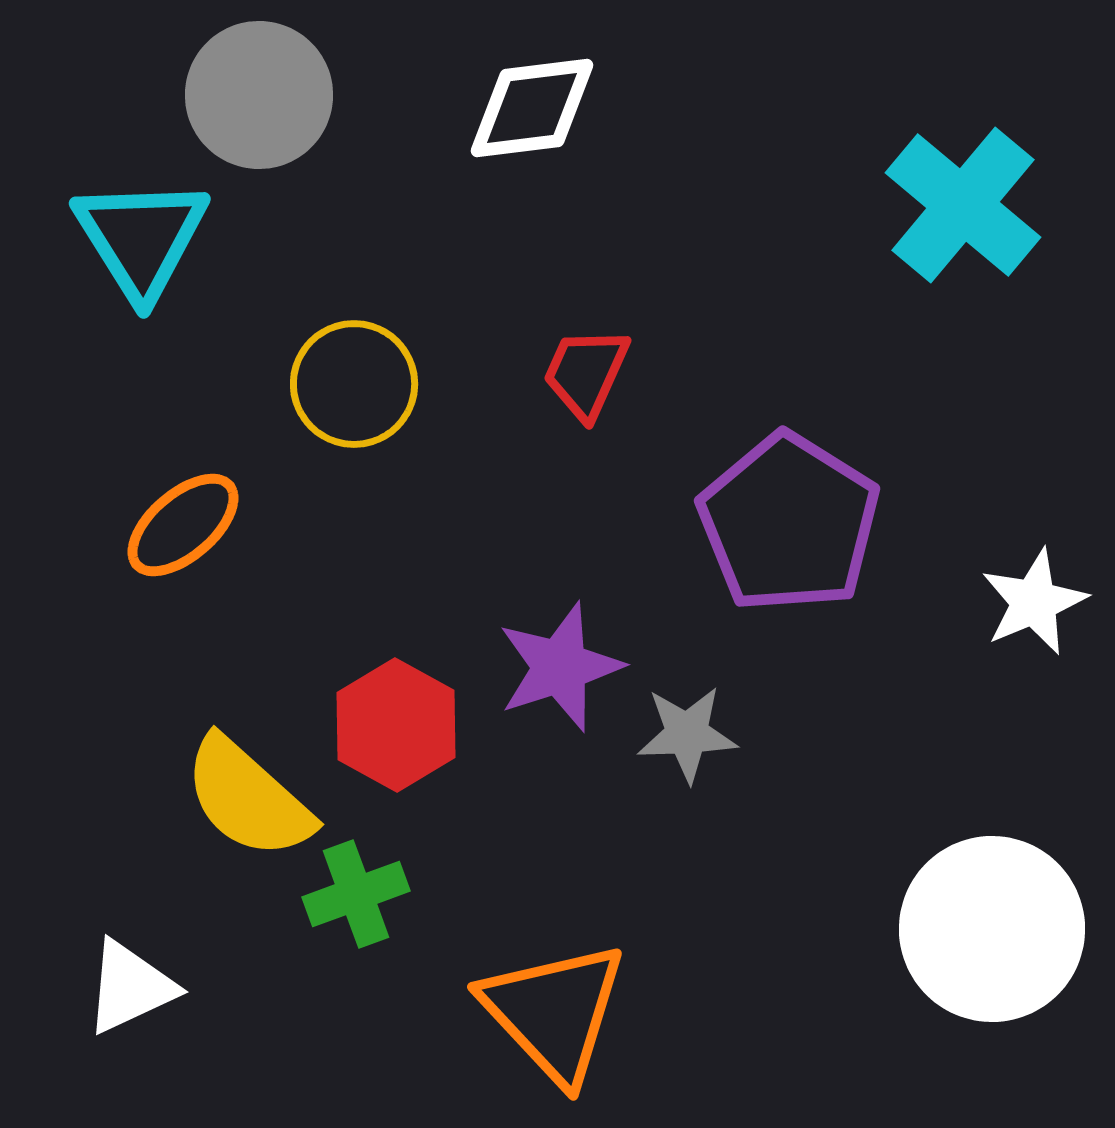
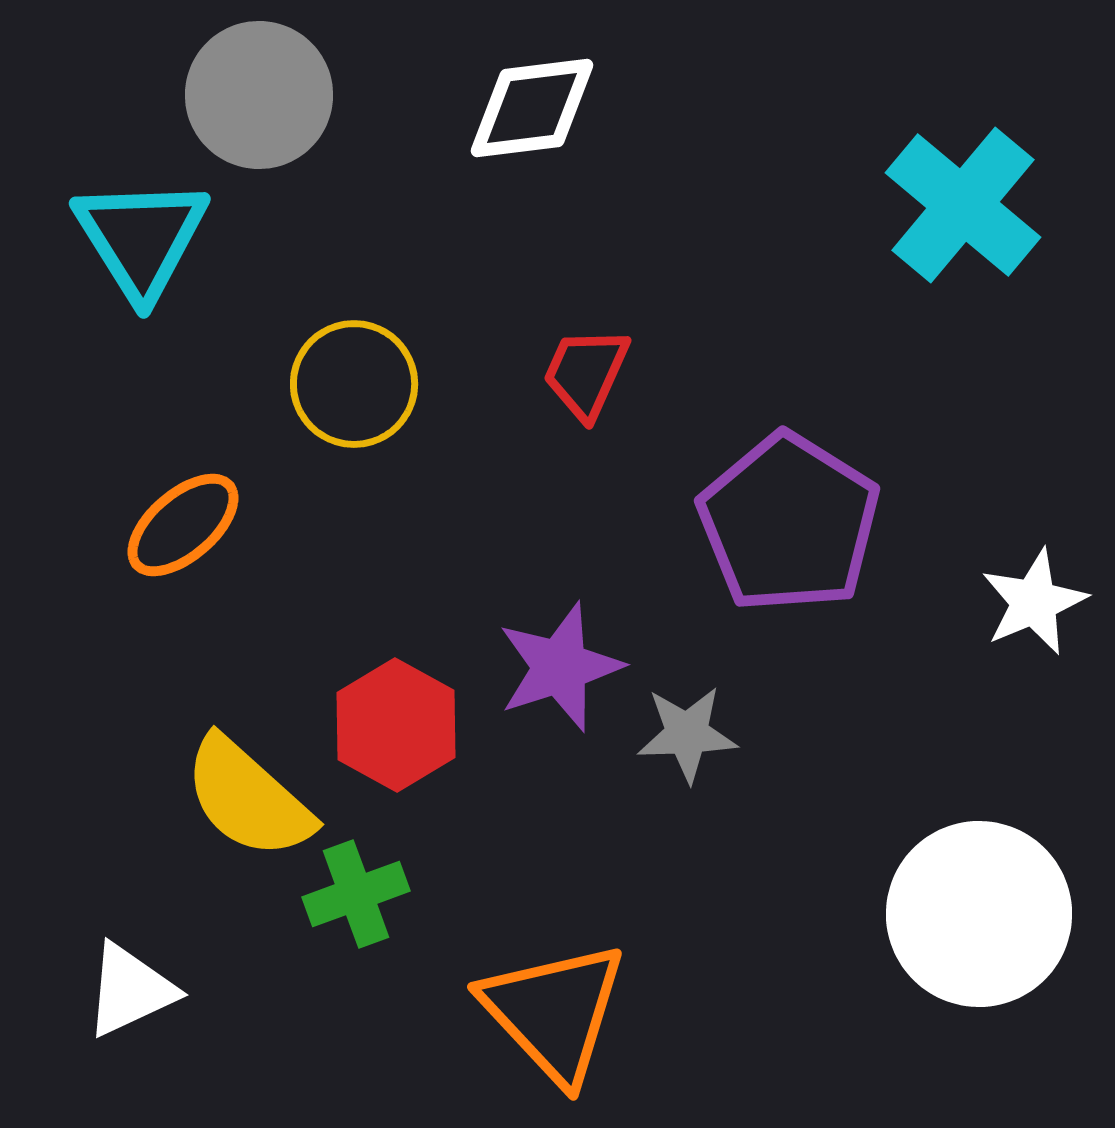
white circle: moved 13 px left, 15 px up
white triangle: moved 3 px down
